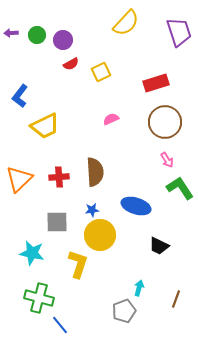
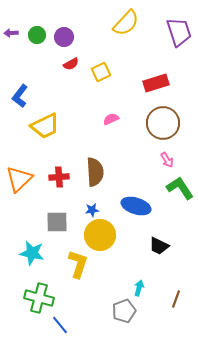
purple circle: moved 1 px right, 3 px up
brown circle: moved 2 px left, 1 px down
